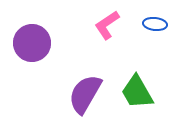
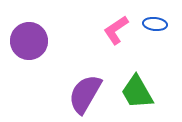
pink L-shape: moved 9 px right, 5 px down
purple circle: moved 3 px left, 2 px up
